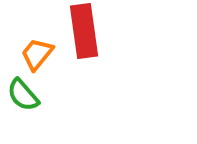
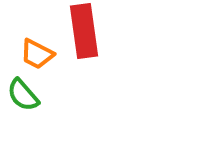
orange trapezoid: rotated 102 degrees counterclockwise
